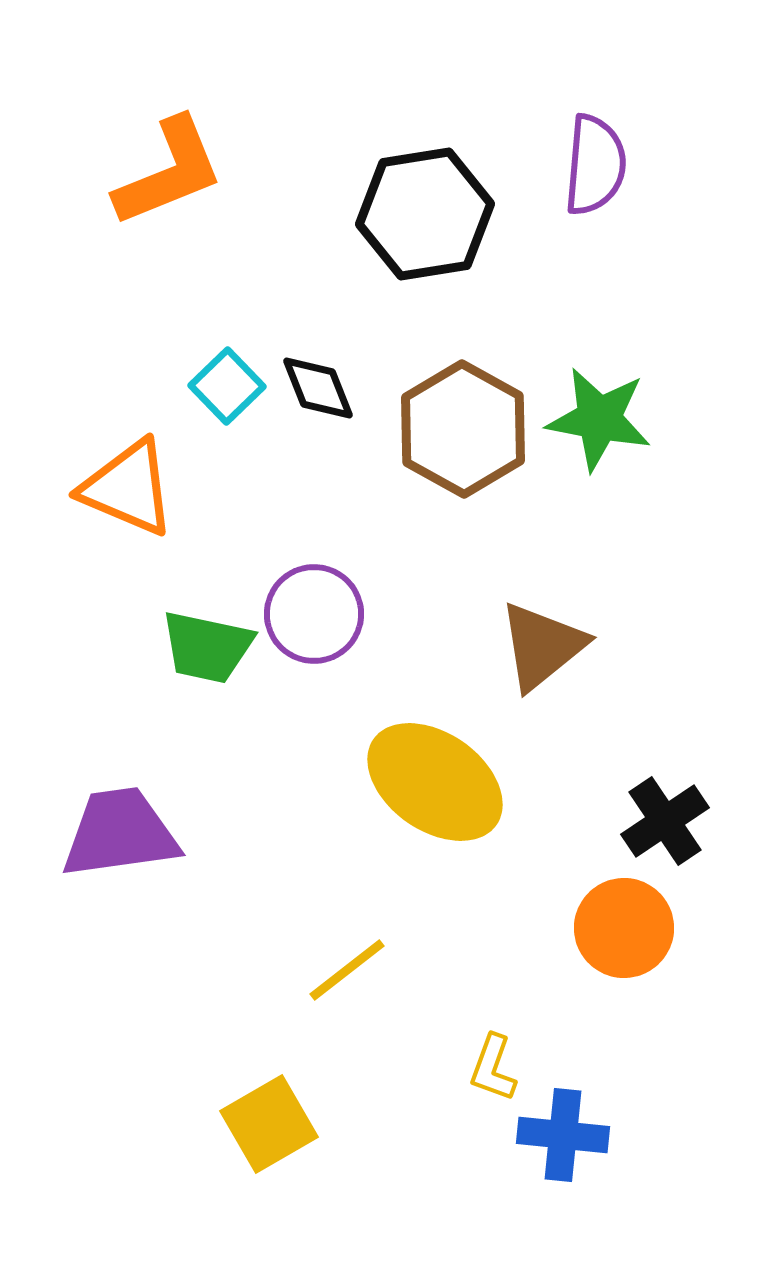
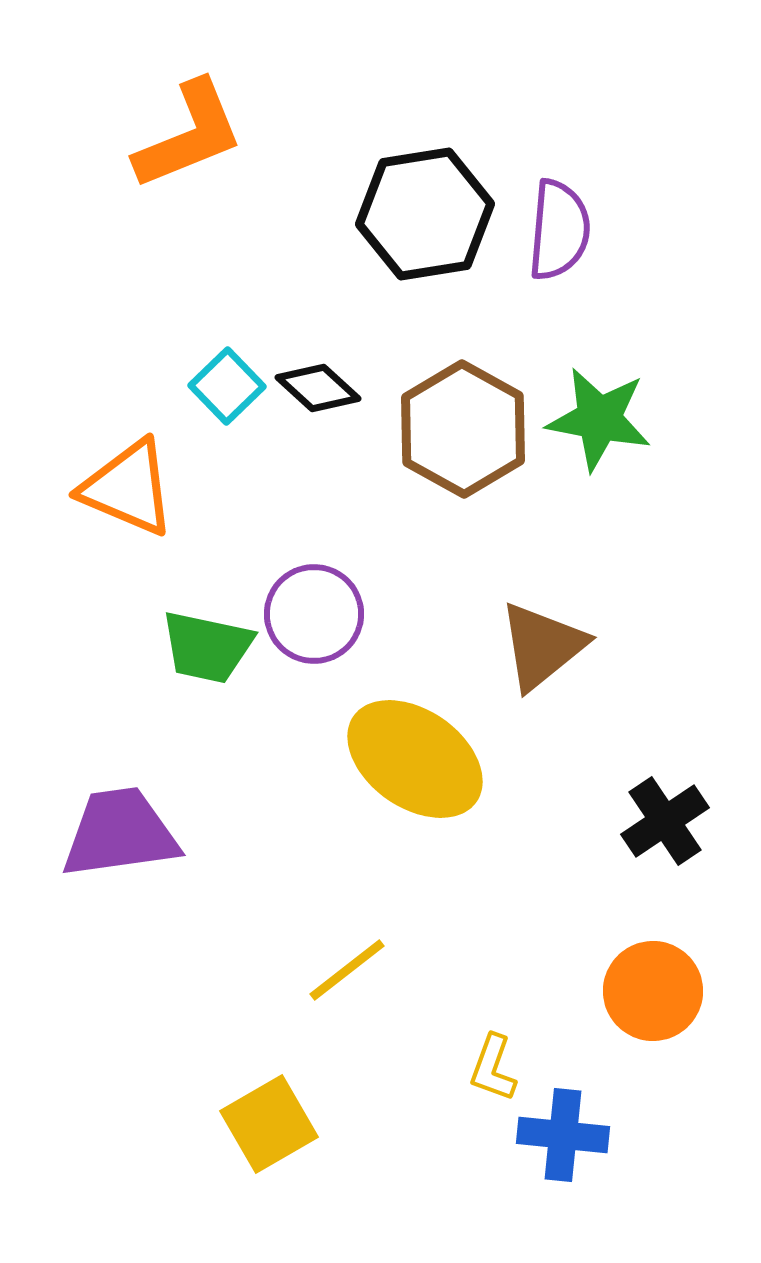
purple semicircle: moved 36 px left, 65 px down
orange L-shape: moved 20 px right, 37 px up
black diamond: rotated 26 degrees counterclockwise
yellow ellipse: moved 20 px left, 23 px up
orange circle: moved 29 px right, 63 px down
